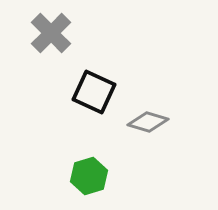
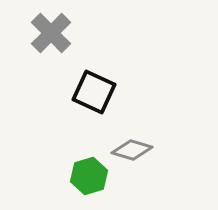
gray diamond: moved 16 px left, 28 px down
